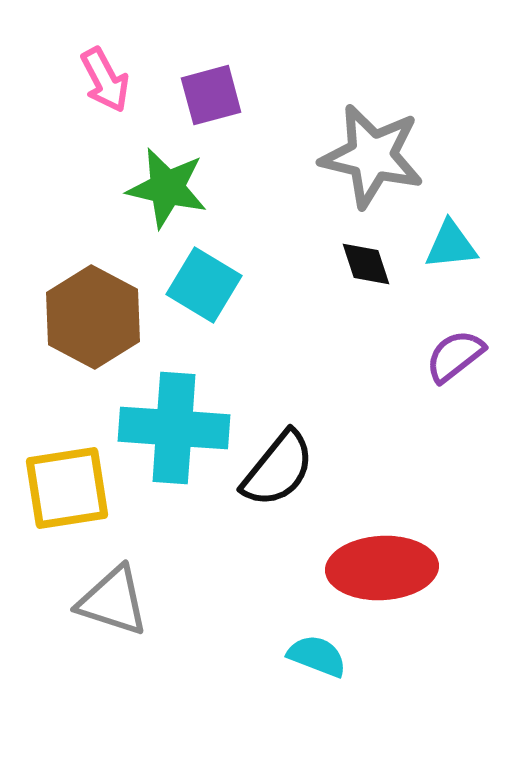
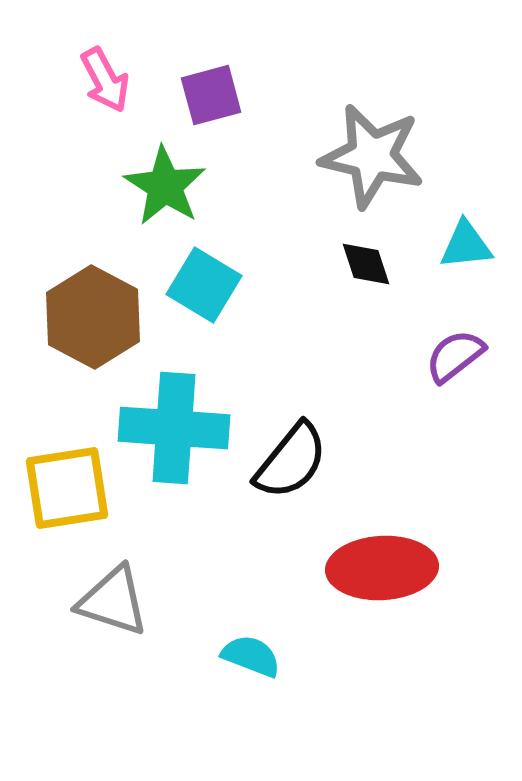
green star: moved 2 px left, 2 px up; rotated 20 degrees clockwise
cyan triangle: moved 15 px right
black semicircle: moved 13 px right, 8 px up
cyan semicircle: moved 66 px left
